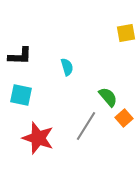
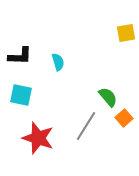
cyan semicircle: moved 9 px left, 5 px up
